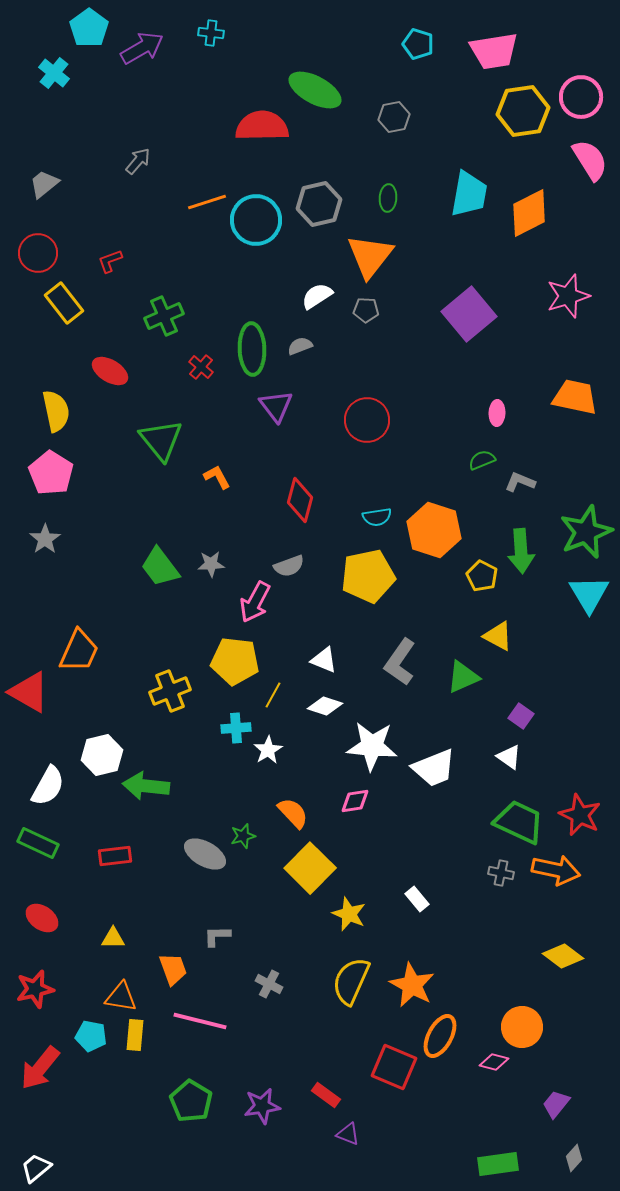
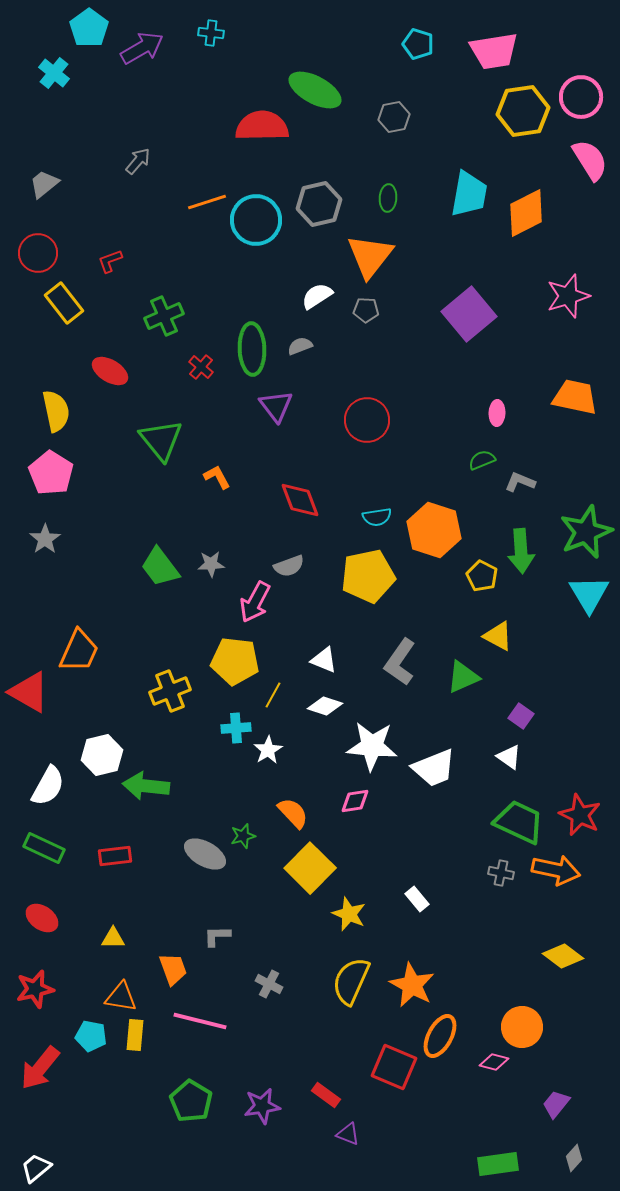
orange diamond at (529, 213): moved 3 px left
red diamond at (300, 500): rotated 36 degrees counterclockwise
green rectangle at (38, 843): moved 6 px right, 5 px down
